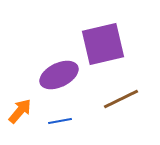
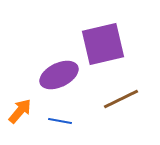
blue line: rotated 20 degrees clockwise
